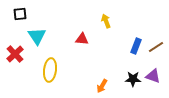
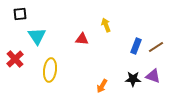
yellow arrow: moved 4 px down
red cross: moved 5 px down
